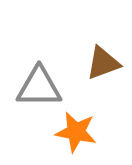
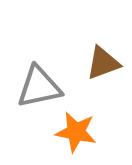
gray triangle: rotated 12 degrees counterclockwise
